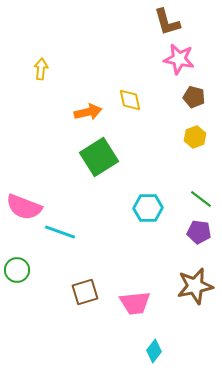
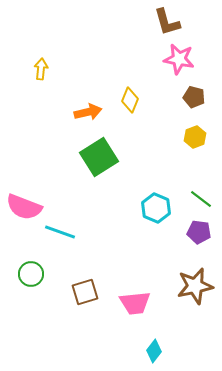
yellow diamond: rotated 35 degrees clockwise
cyan hexagon: moved 8 px right; rotated 24 degrees clockwise
green circle: moved 14 px right, 4 px down
